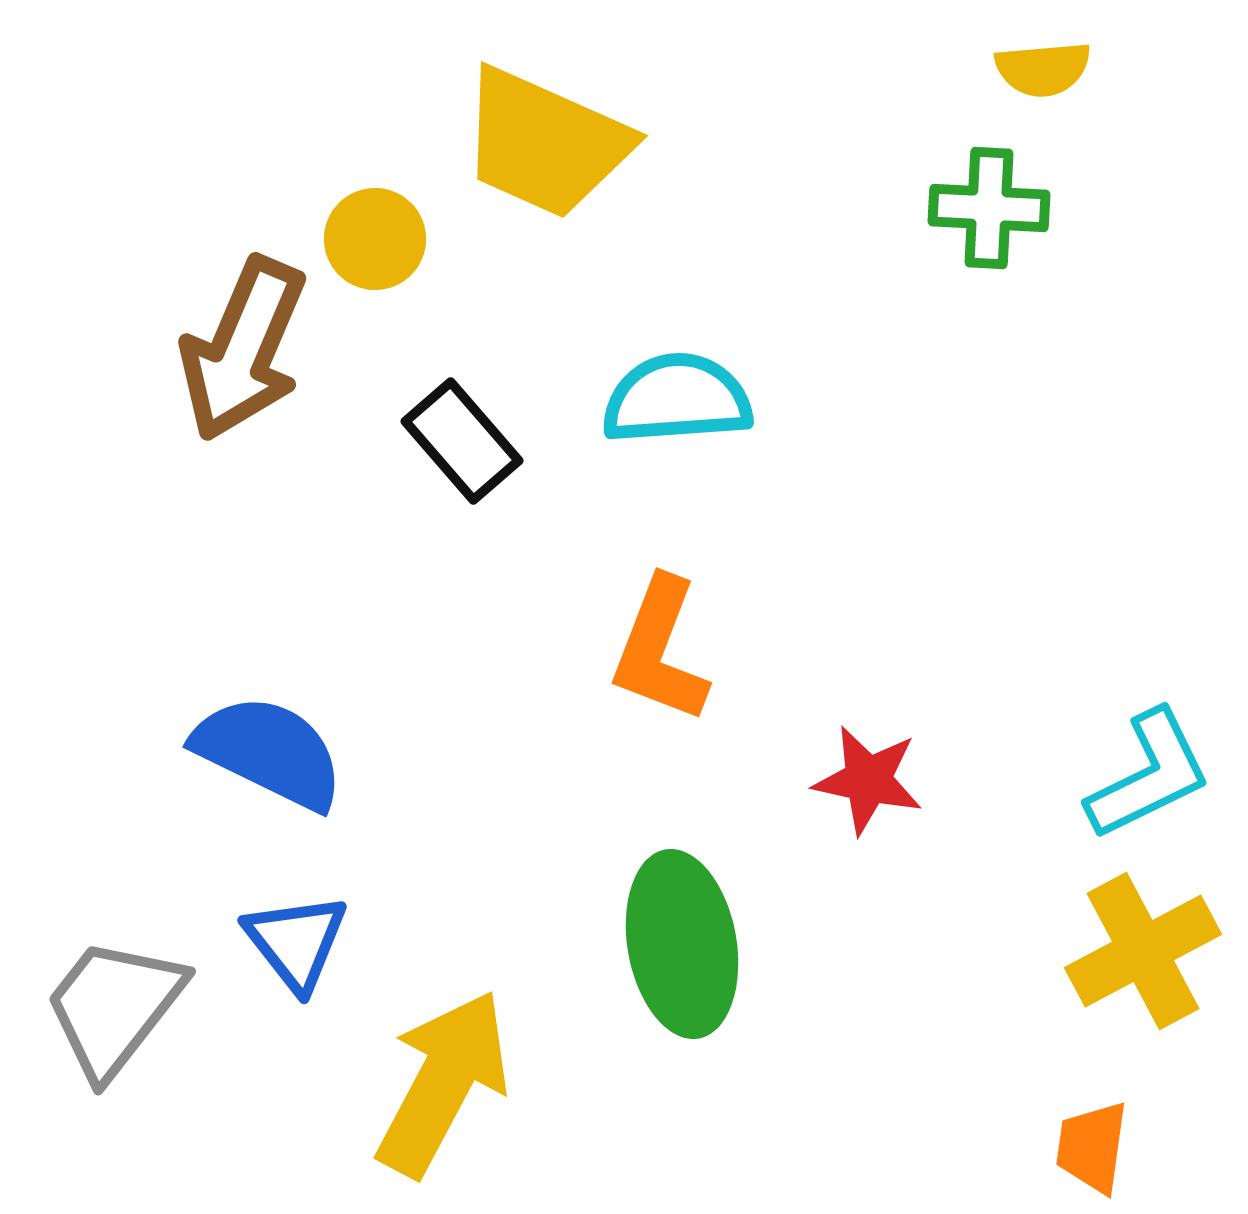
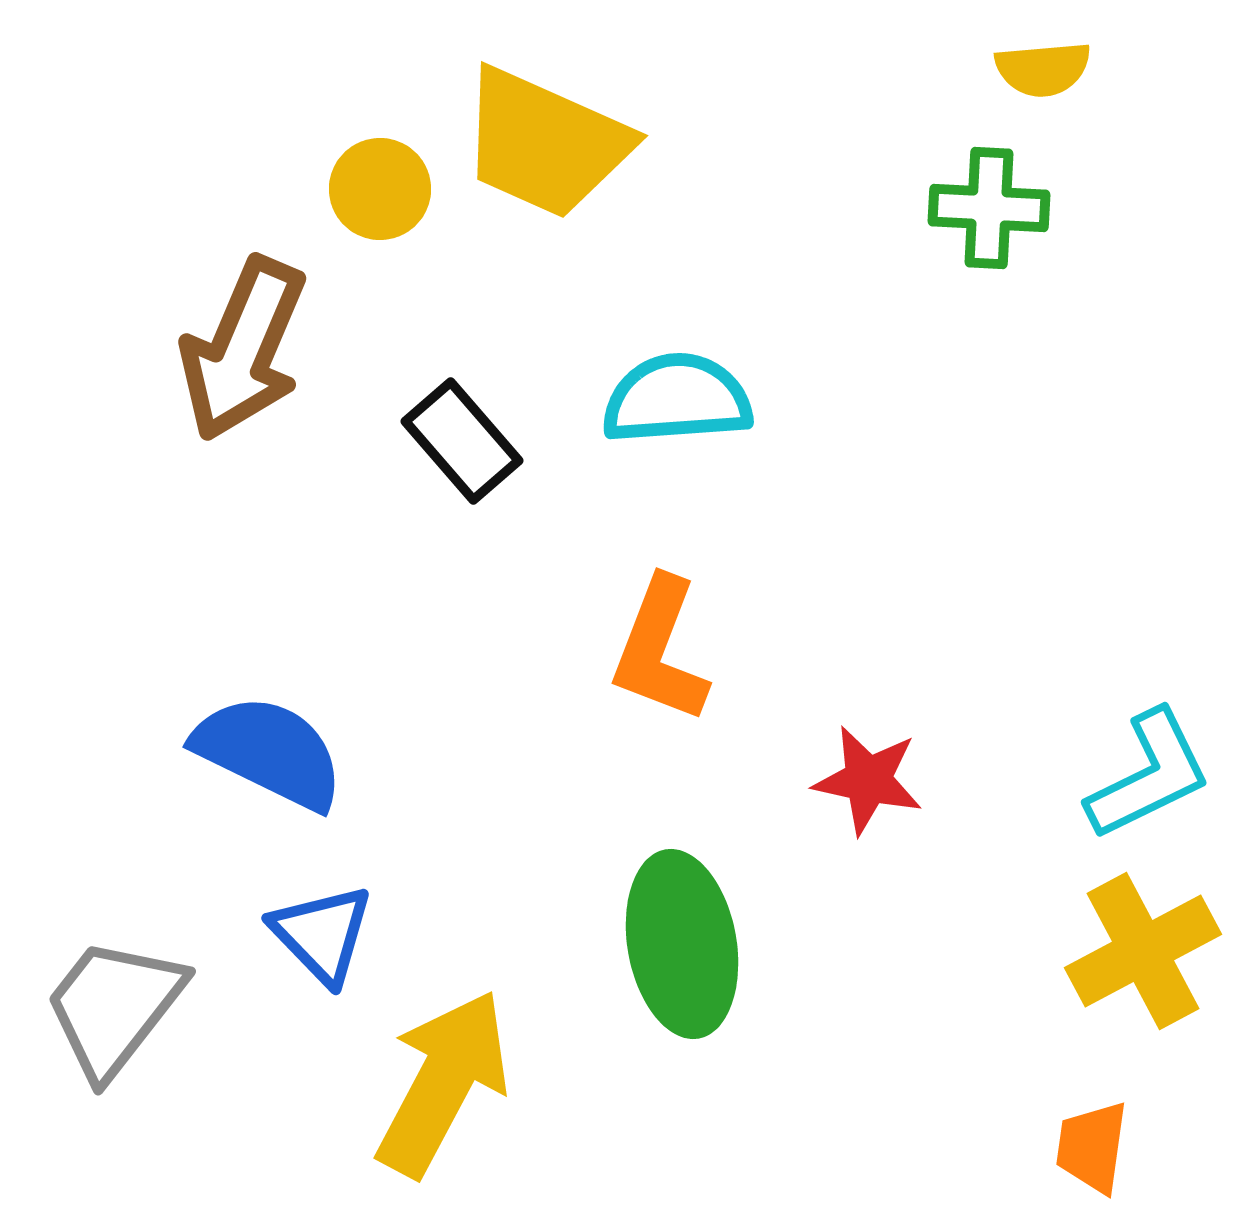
yellow circle: moved 5 px right, 50 px up
blue triangle: moved 26 px right, 8 px up; rotated 6 degrees counterclockwise
